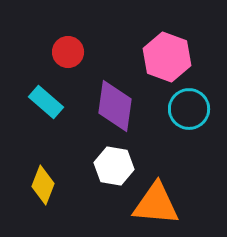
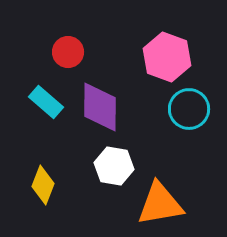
purple diamond: moved 15 px left, 1 px down; rotated 8 degrees counterclockwise
orange triangle: moved 4 px right; rotated 15 degrees counterclockwise
